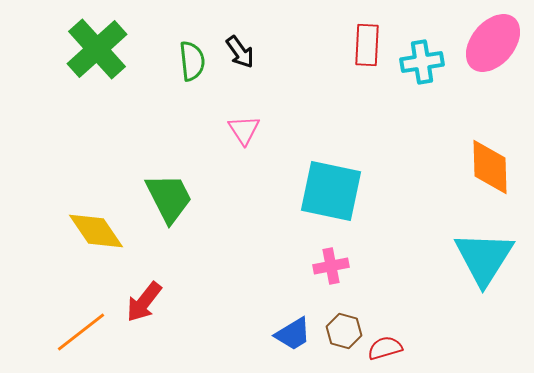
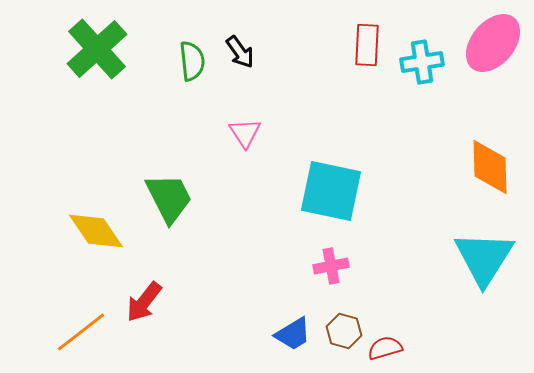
pink triangle: moved 1 px right, 3 px down
